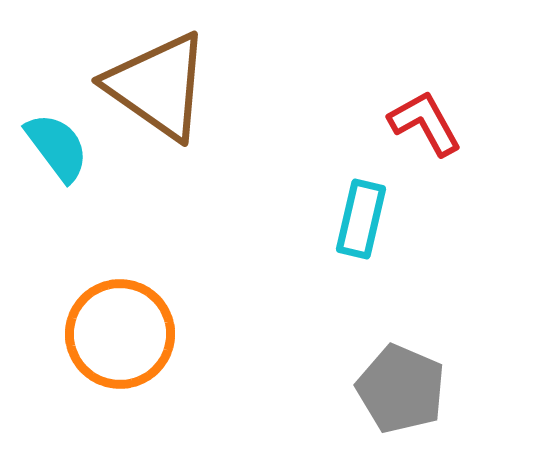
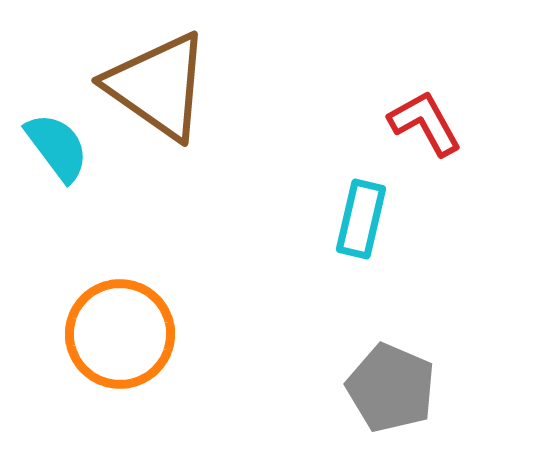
gray pentagon: moved 10 px left, 1 px up
